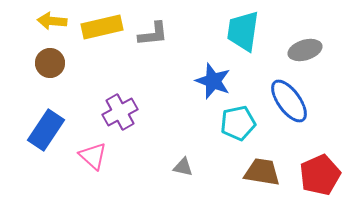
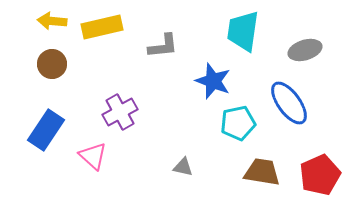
gray L-shape: moved 10 px right, 12 px down
brown circle: moved 2 px right, 1 px down
blue ellipse: moved 2 px down
